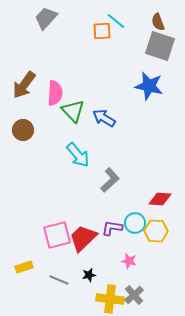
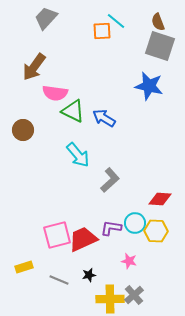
brown arrow: moved 10 px right, 18 px up
pink semicircle: rotated 95 degrees clockwise
green triangle: rotated 20 degrees counterclockwise
purple L-shape: moved 1 px left
red trapezoid: moved 1 px down; rotated 20 degrees clockwise
yellow cross: rotated 8 degrees counterclockwise
